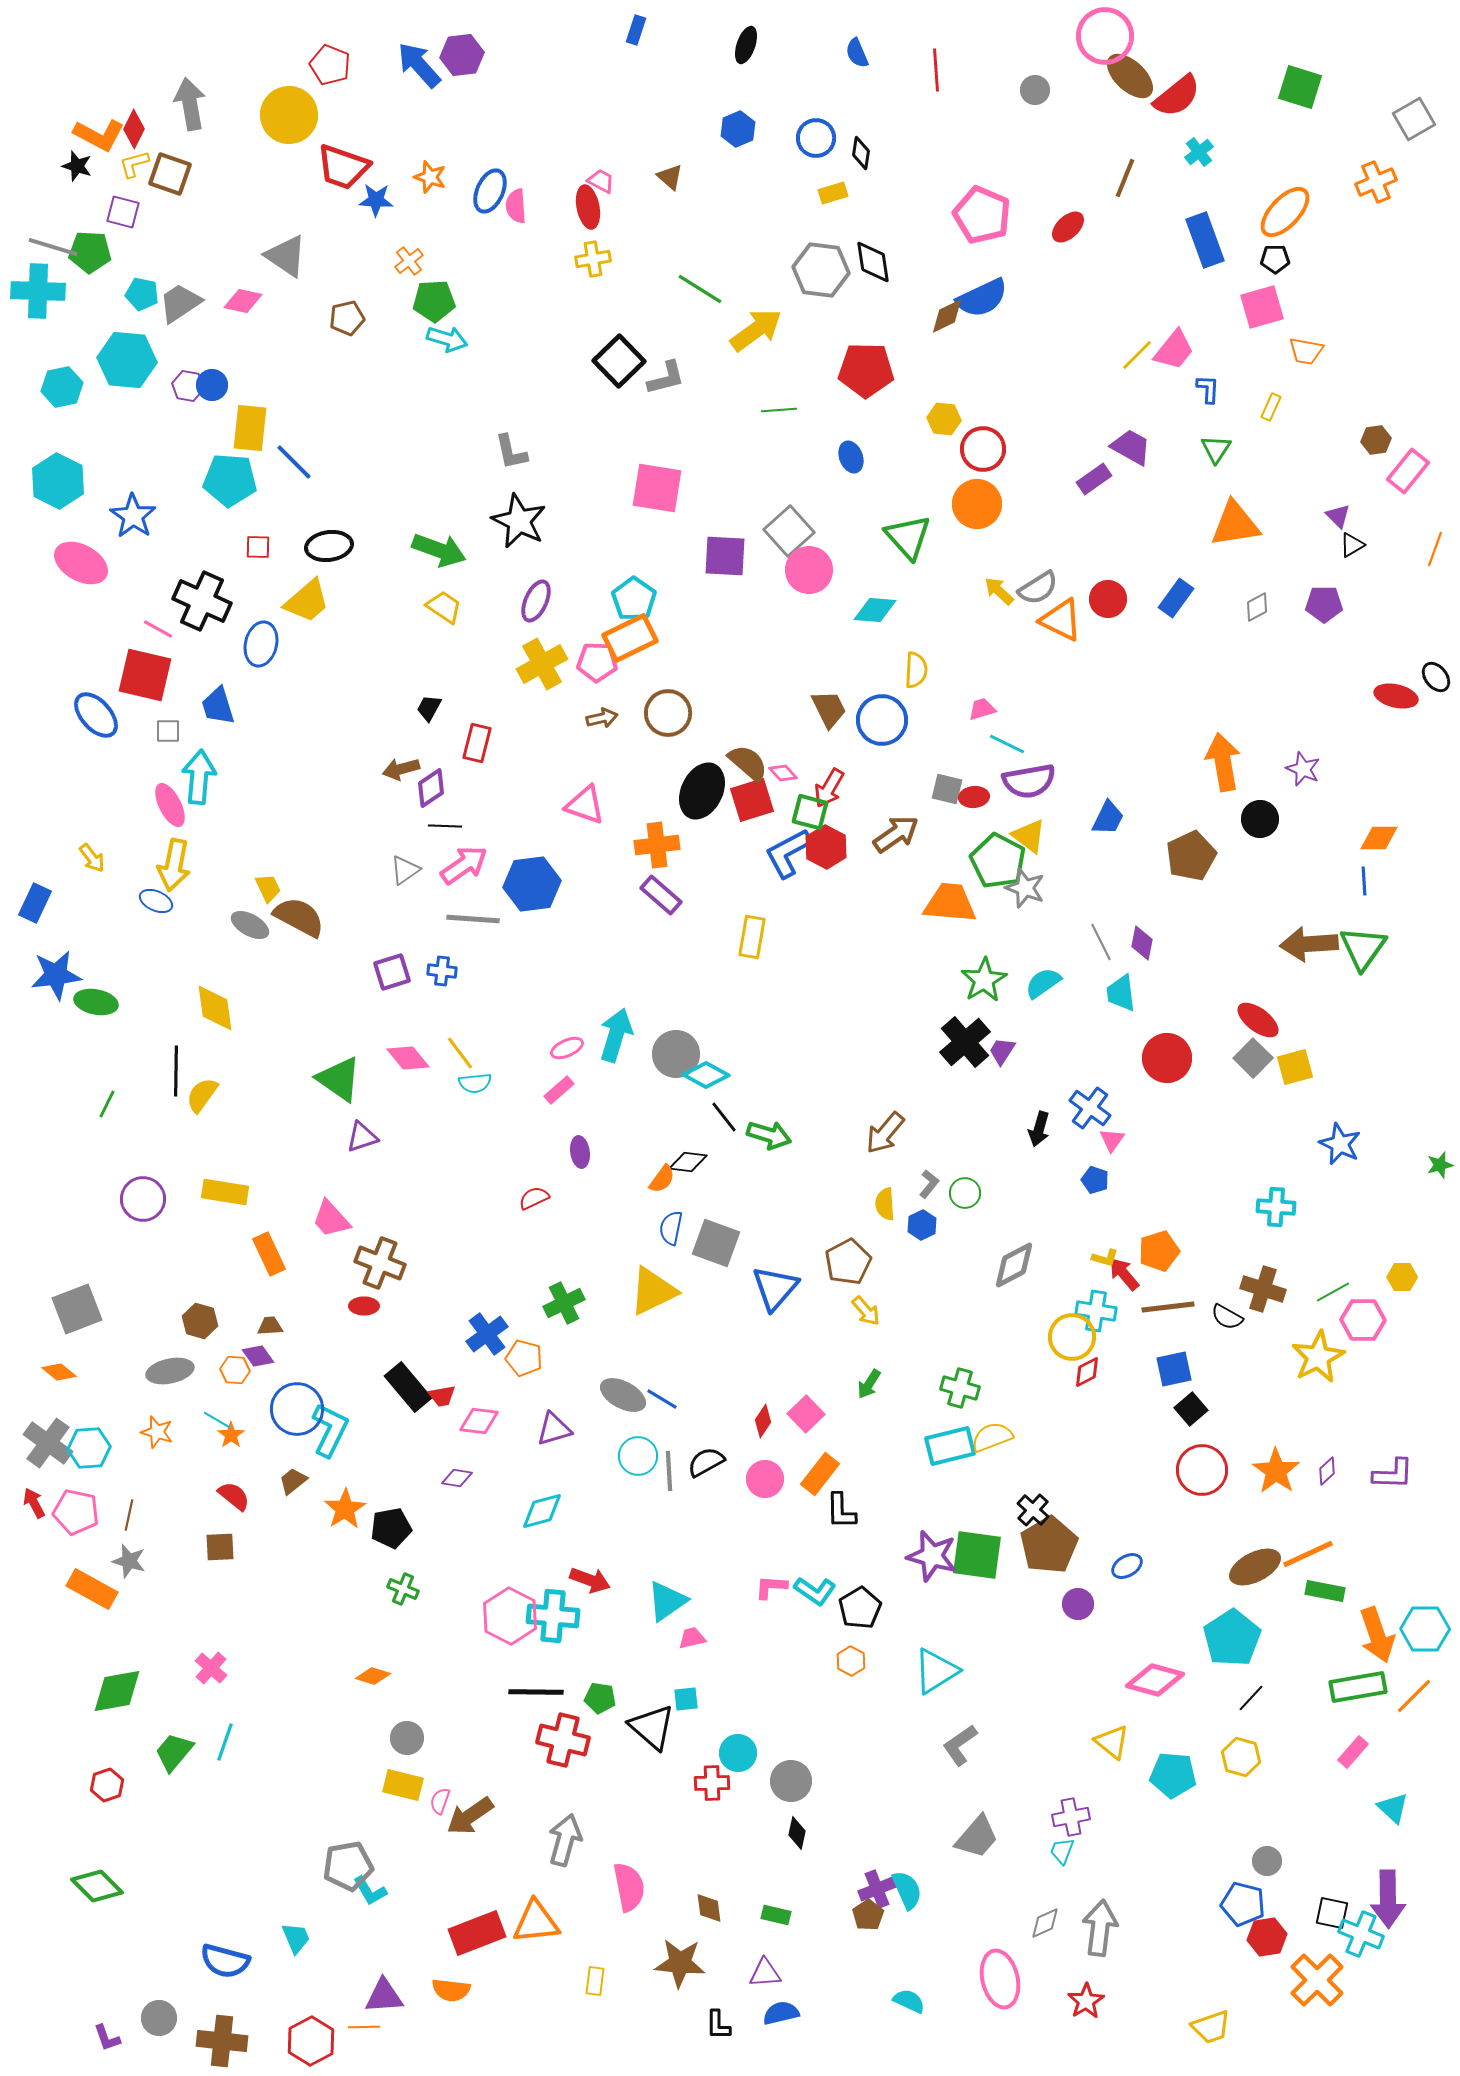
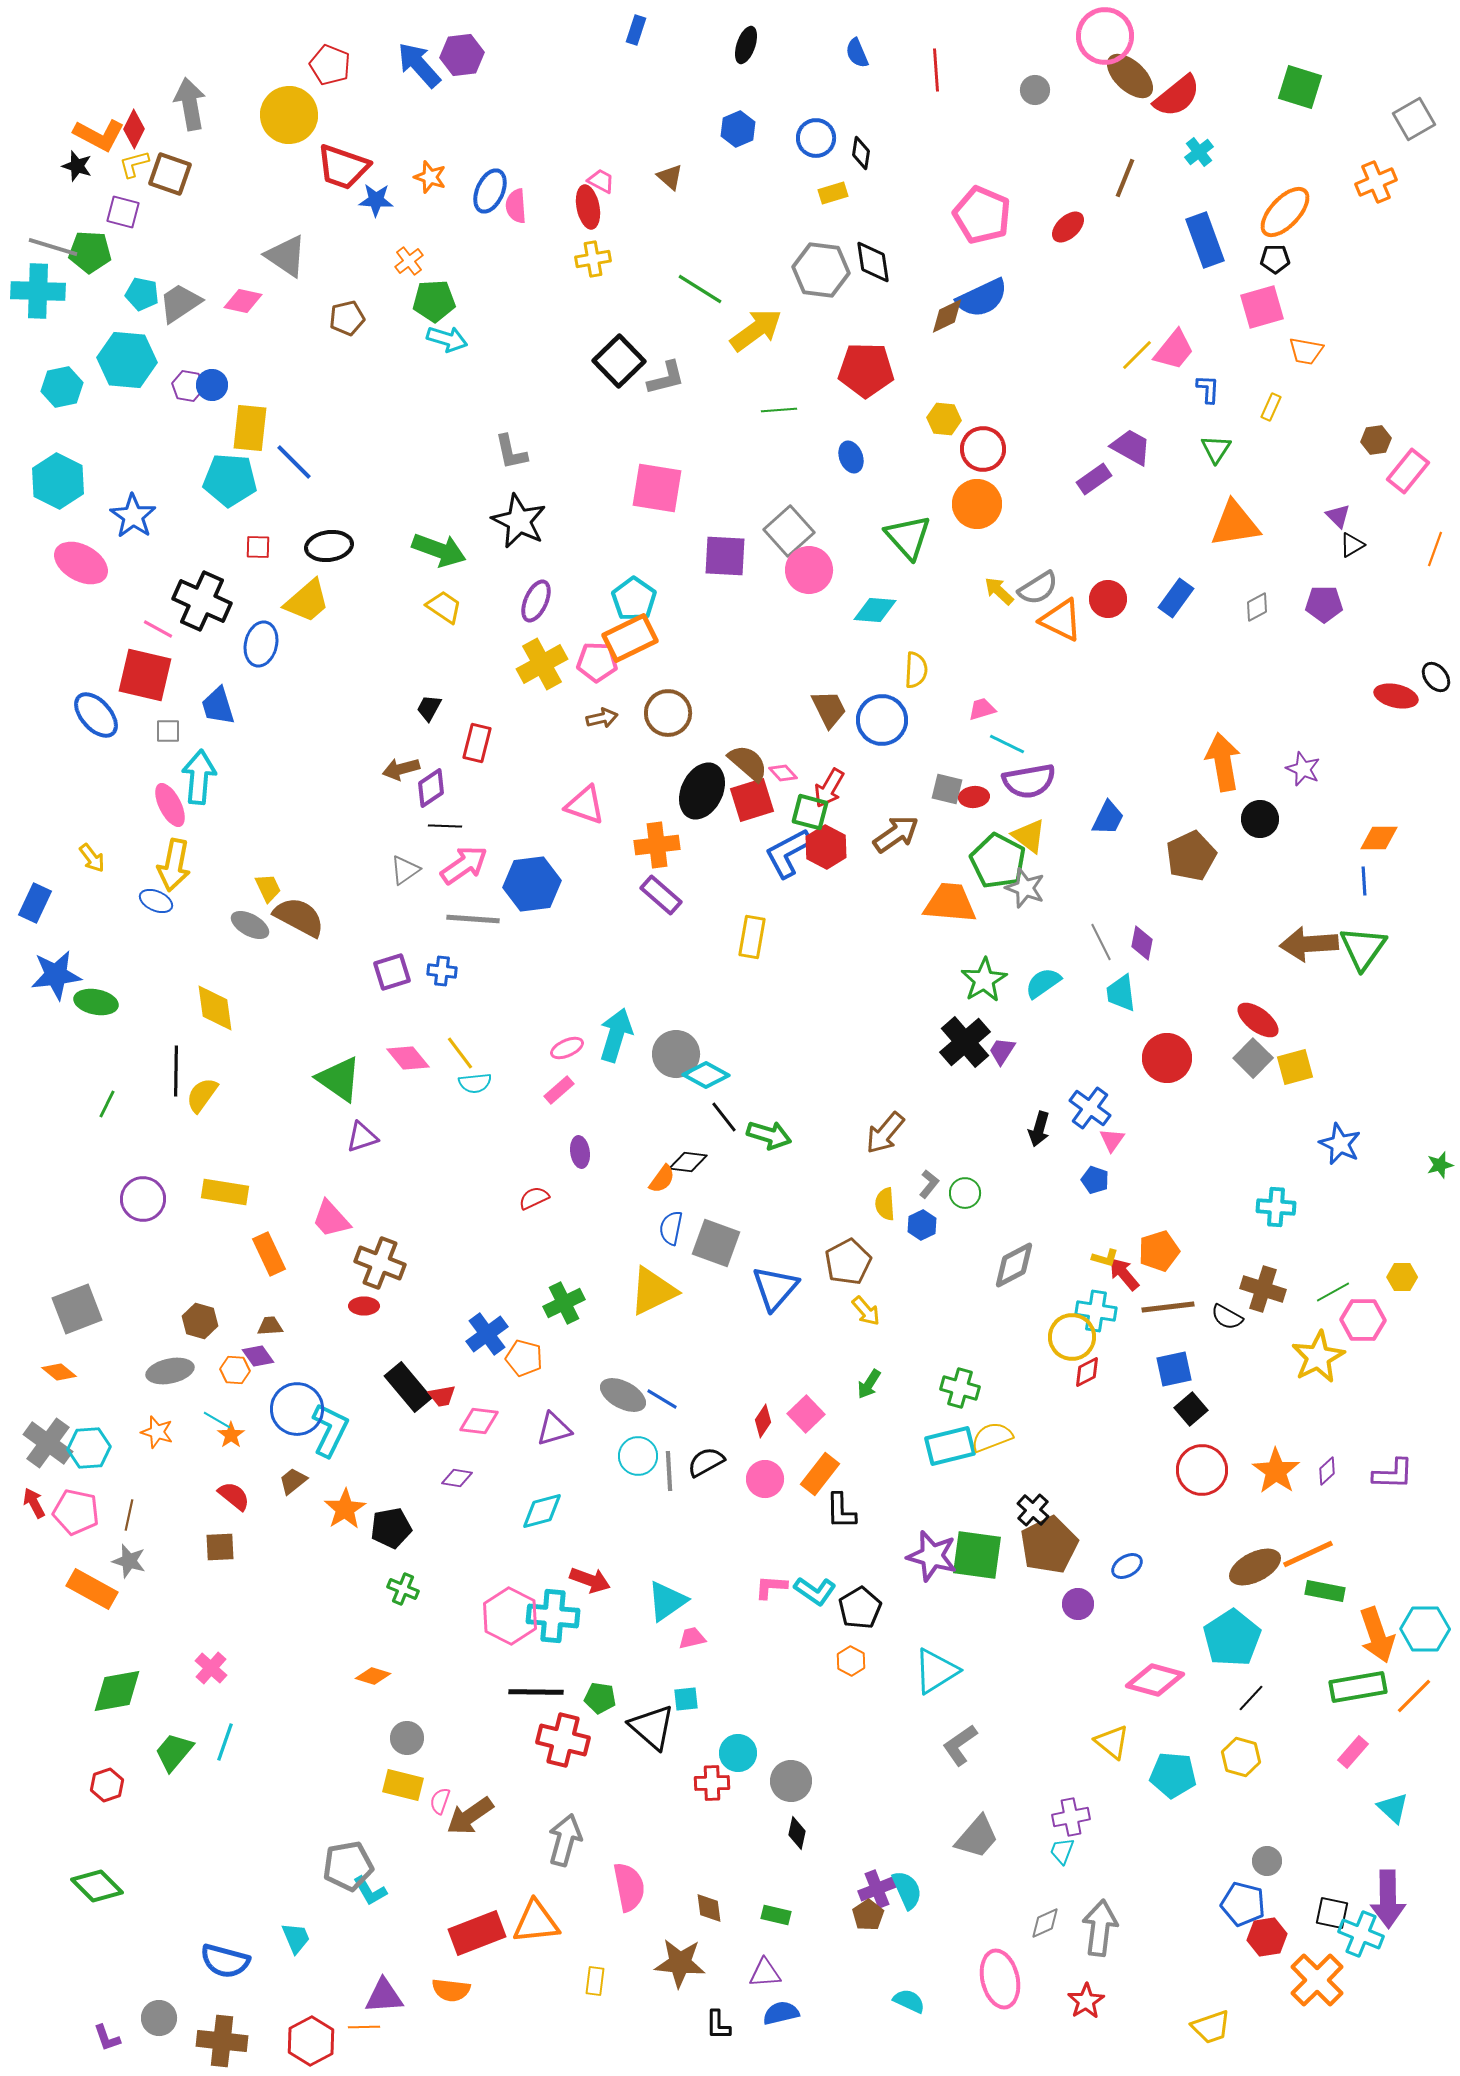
brown pentagon at (1049, 1545): rotated 4 degrees clockwise
